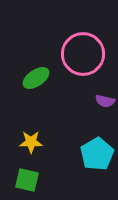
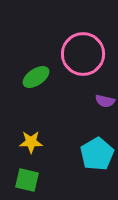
green ellipse: moved 1 px up
